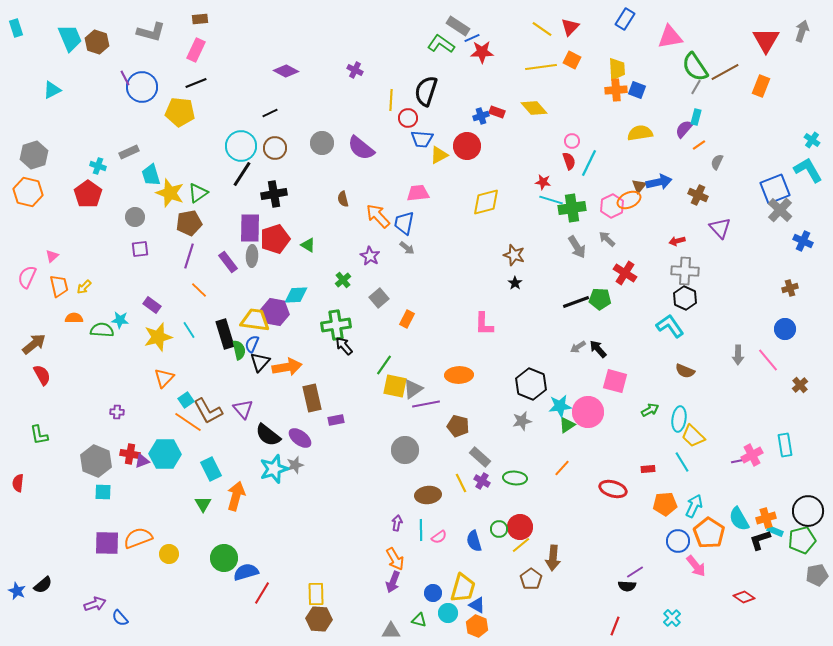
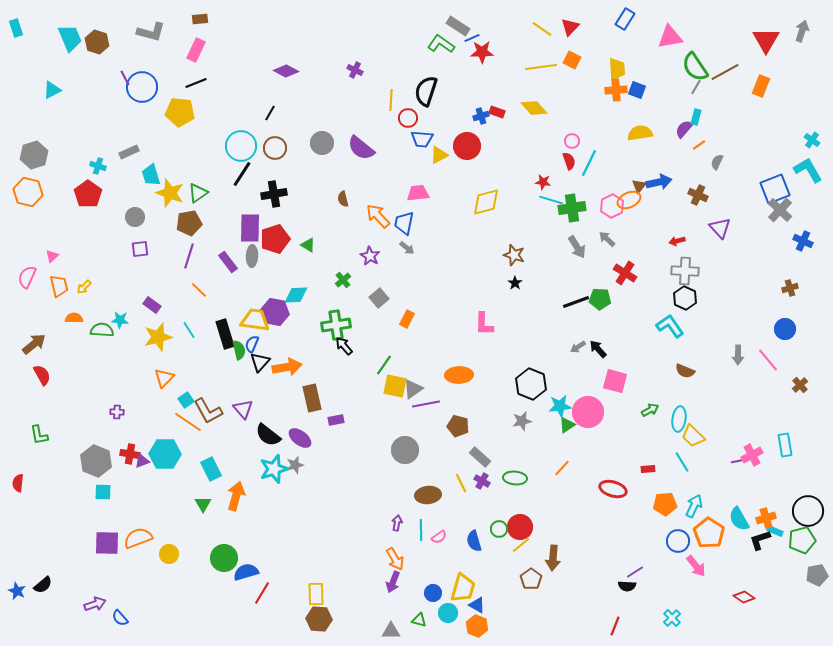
black line at (270, 113): rotated 35 degrees counterclockwise
